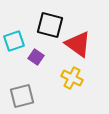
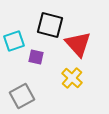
red triangle: rotated 12 degrees clockwise
purple square: rotated 21 degrees counterclockwise
yellow cross: rotated 15 degrees clockwise
gray square: rotated 15 degrees counterclockwise
